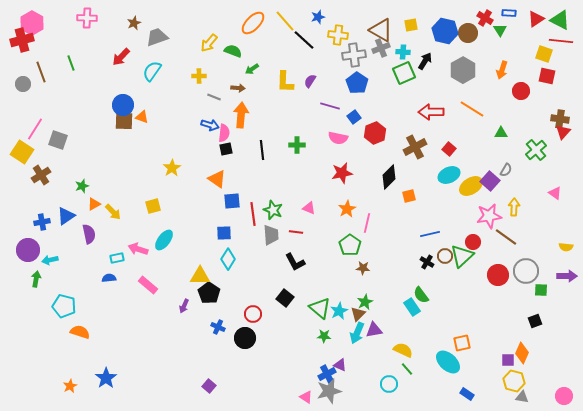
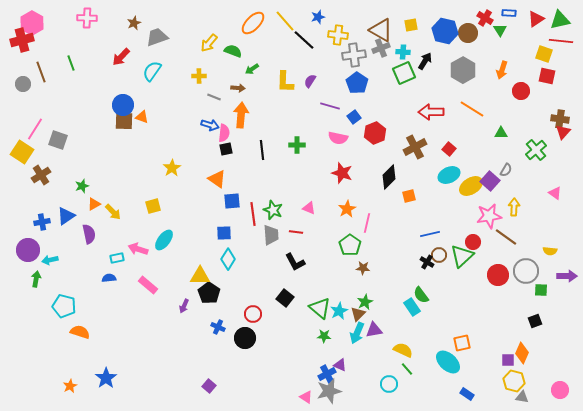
green triangle at (560, 20): rotated 40 degrees counterclockwise
red star at (342, 173): rotated 30 degrees clockwise
yellow semicircle at (566, 247): moved 16 px left, 4 px down
brown circle at (445, 256): moved 6 px left, 1 px up
pink circle at (564, 396): moved 4 px left, 6 px up
